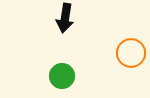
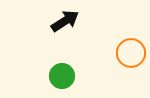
black arrow: moved 3 px down; rotated 132 degrees counterclockwise
